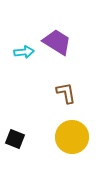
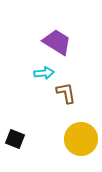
cyan arrow: moved 20 px right, 21 px down
yellow circle: moved 9 px right, 2 px down
